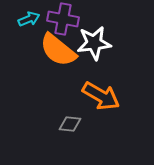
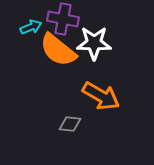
cyan arrow: moved 2 px right, 8 px down
white star: rotated 8 degrees clockwise
